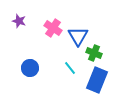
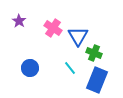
purple star: rotated 16 degrees clockwise
